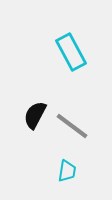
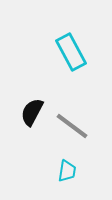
black semicircle: moved 3 px left, 3 px up
